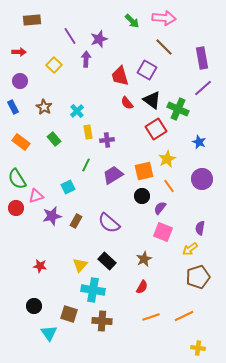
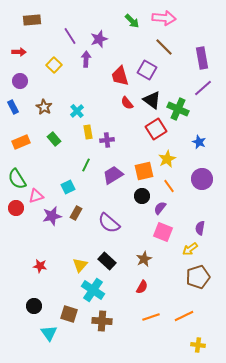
orange rectangle at (21, 142): rotated 60 degrees counterclockwise
brown rectangle at (76, 221): moved 8 px up
cyan cross at (93, 290): rotated 25 degrees clockwise
yellow cross at (198, 348): moved 3 px up
